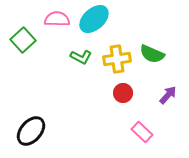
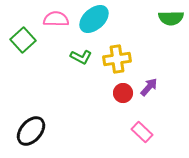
pink semicircle: moved 1 px left
green semicircle: moved 19 px right, 36 px up; rotated 25 degrees counterclockwise
purple arrow: moved 19 px left, 8 px up
